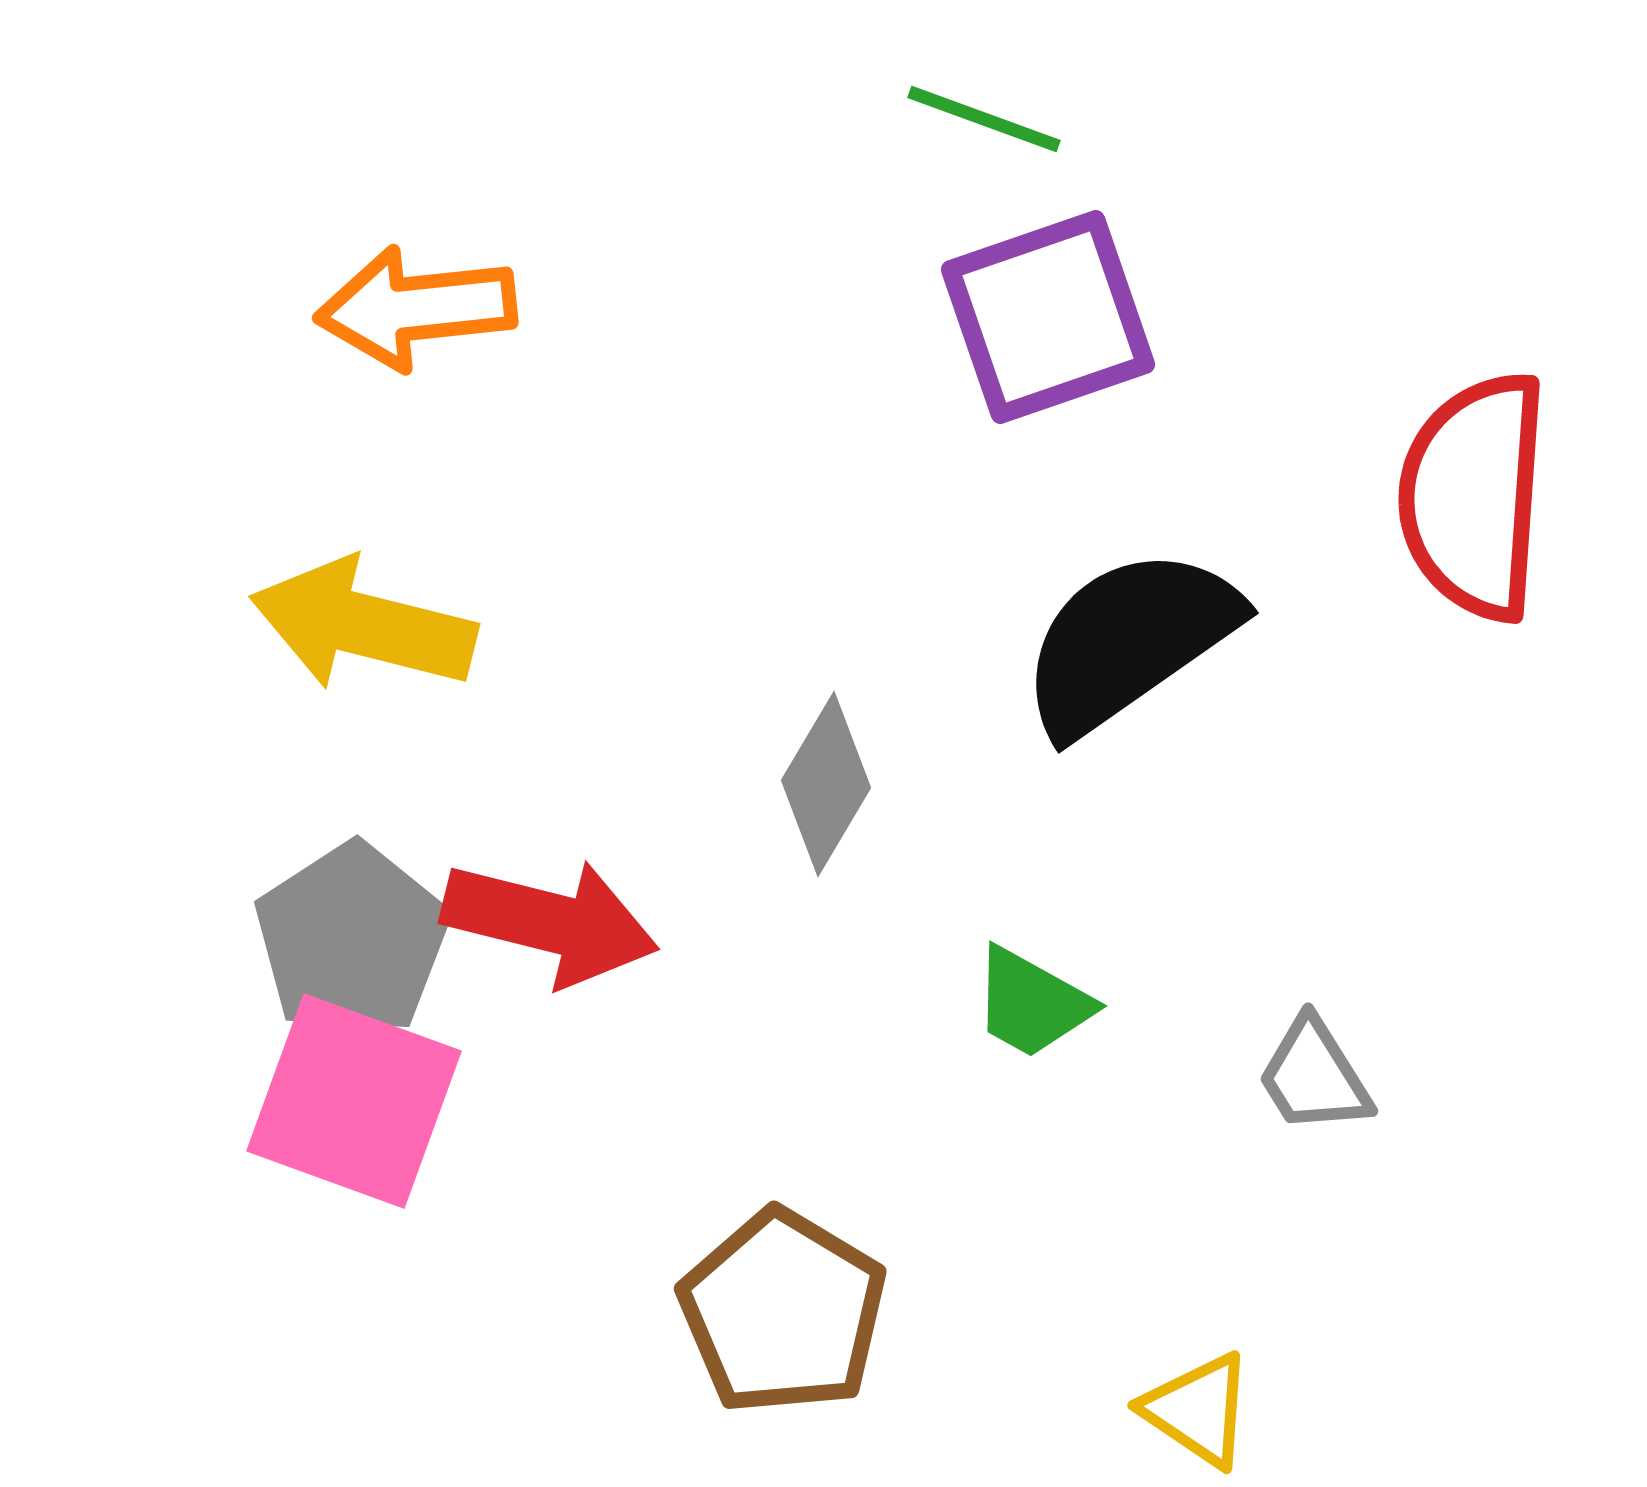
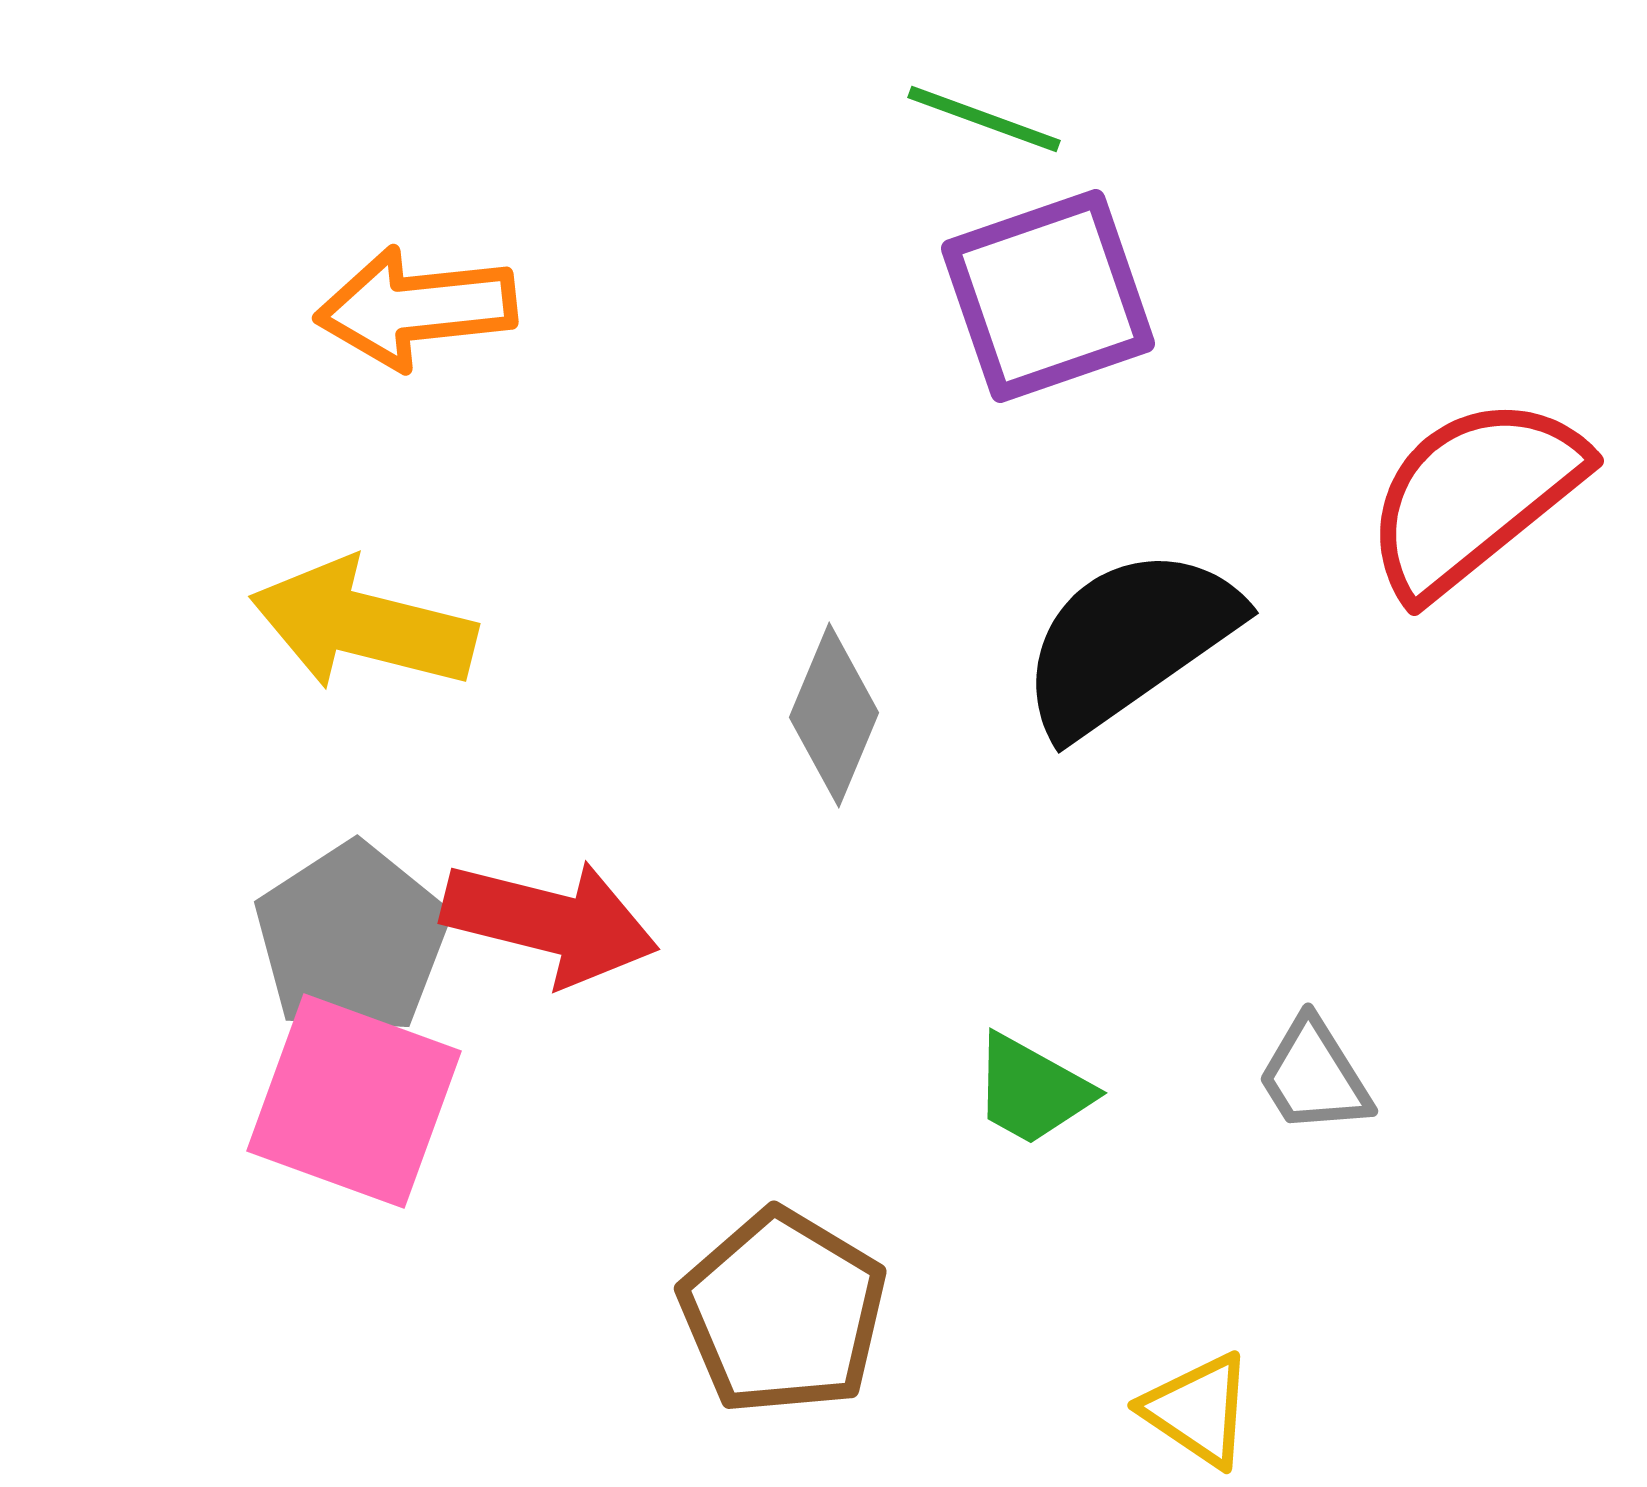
purple square: moved 21 px up
red semicircle: rotated 47 degrees clockwise
gray diamond: moved 8 px right, 69 px up; rotated 8 degrees counterclockwise
green trapezoid: moved 87 px down
